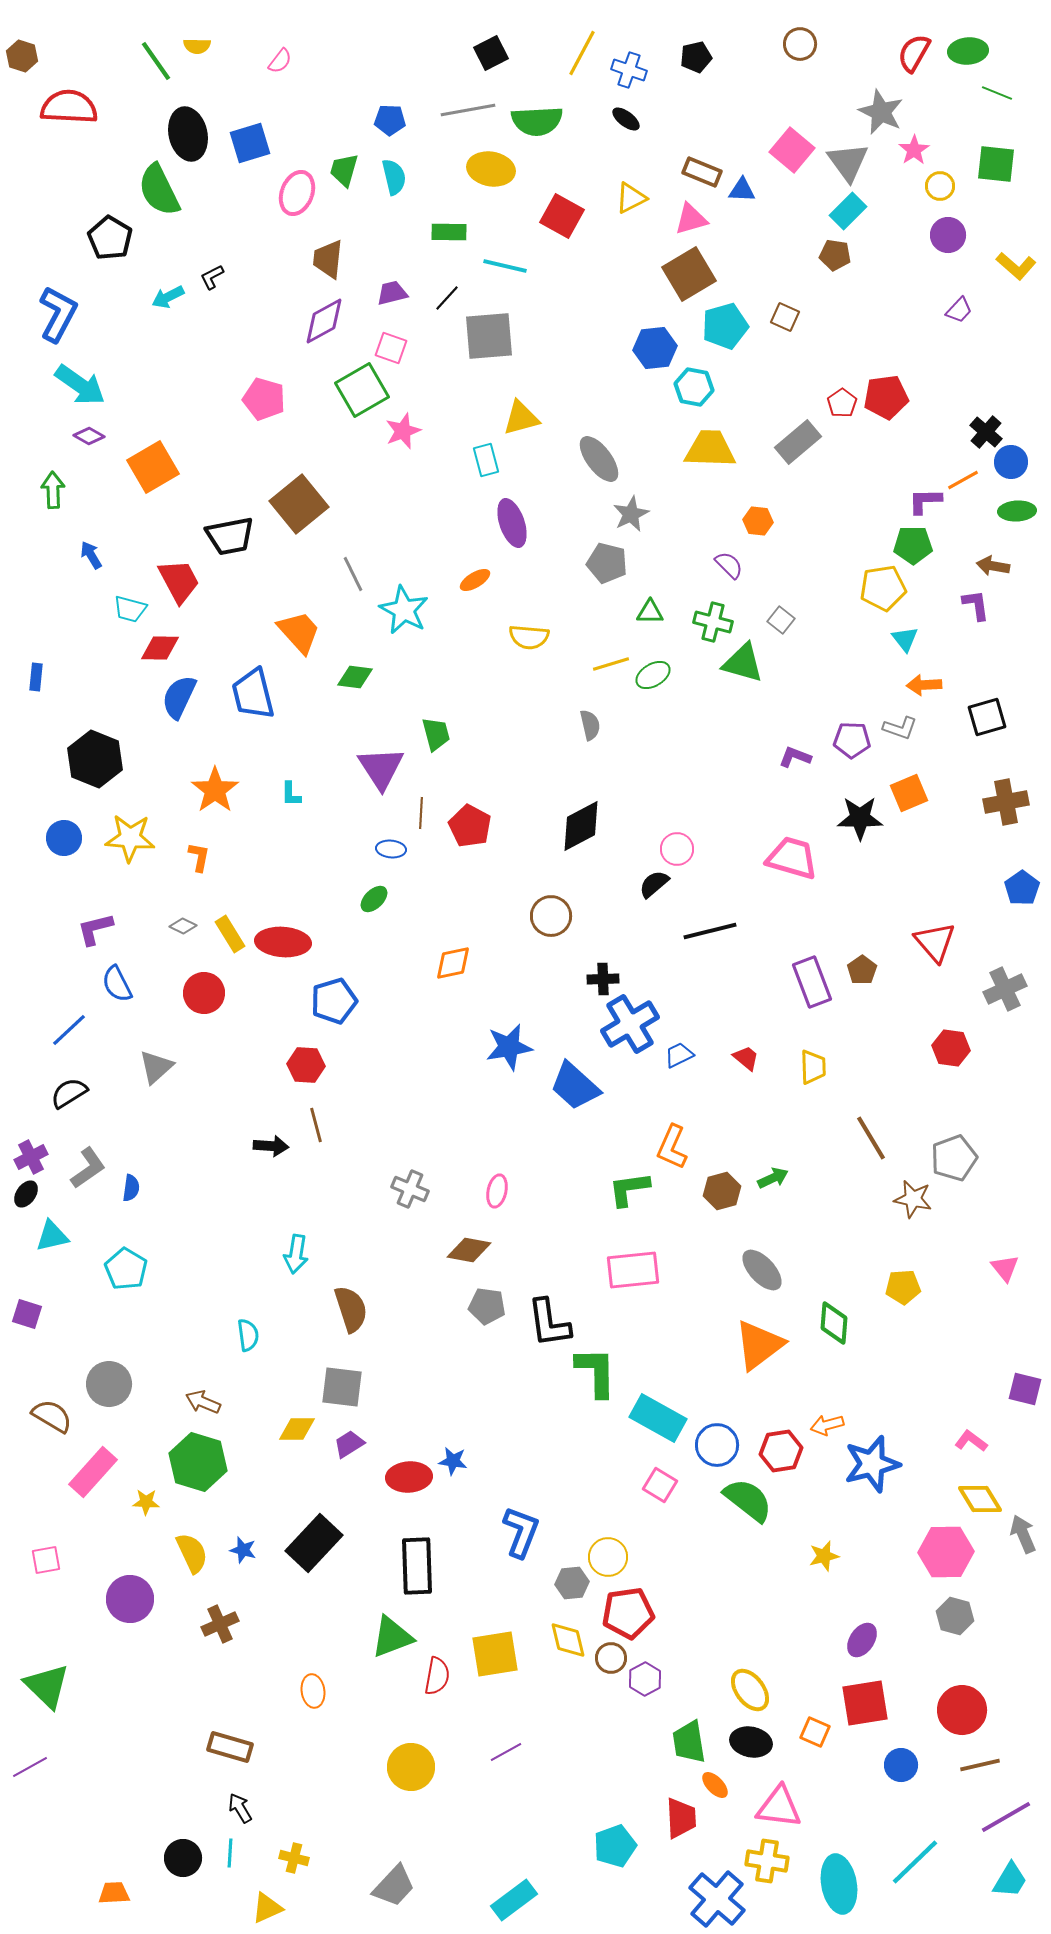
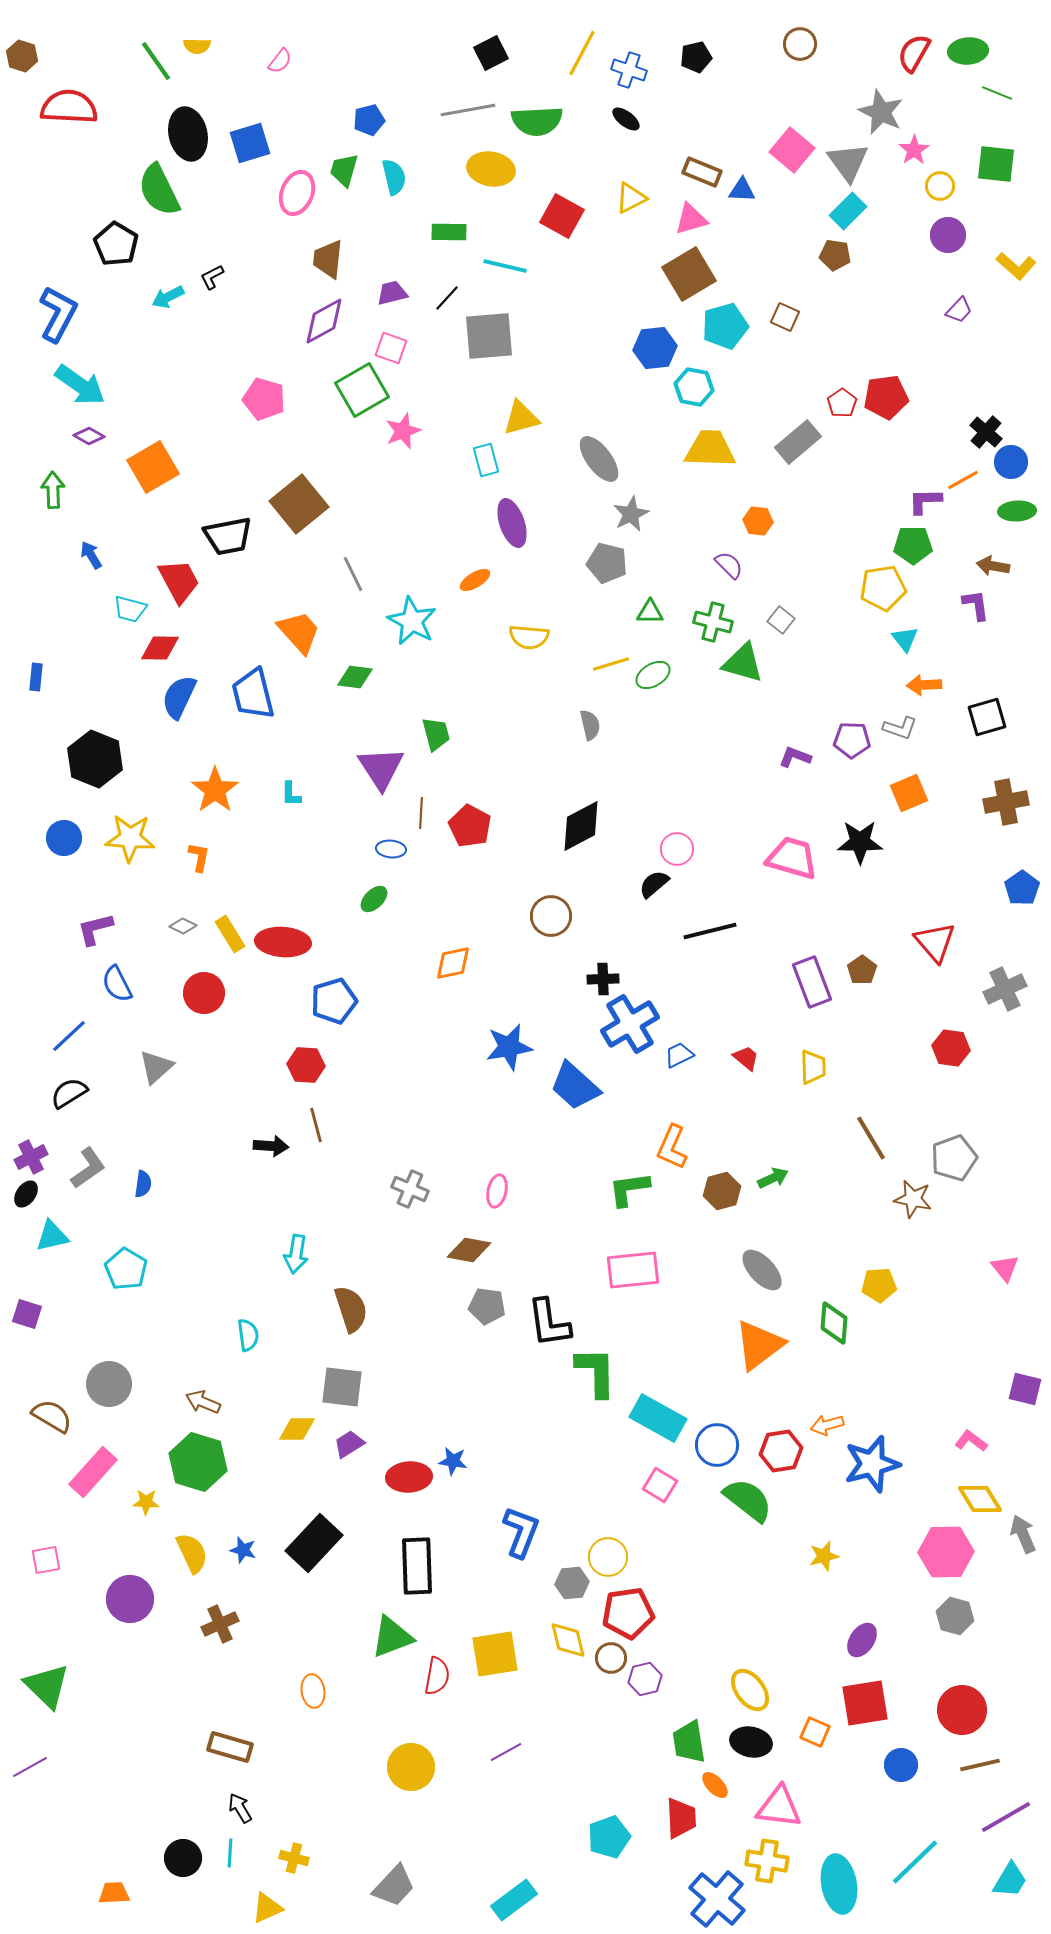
blue pentagon at (390, 120): moved 21 px left; rotated 16 degrees counterclockwise
black pentagon at (110, 238): moved 6 px right, 6 px down
black trapezoid at (230, 536): moved 2 px left
cyan star at (404, 610): moved 8 px right, 11 px down
black star at (860, 818): moved 24 px down
blue line at (69, 1030): moved 6 px down
blue semicircle at (131, 1188): moved 12 px right, 4 px up
yellow pentagon at (903, 1287): moved 24 px left, 2 px up
purple hexagon at (645, 1679): rotated 16 degrees clockwise
cyan pentagon at (615, 1846): moved 6 px left, 9 px up
